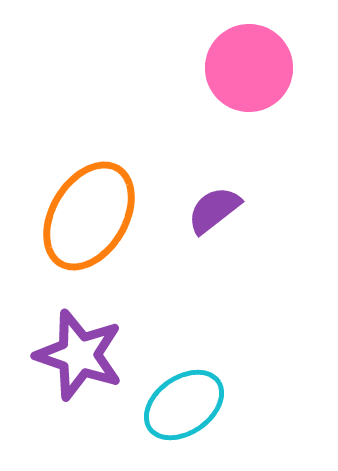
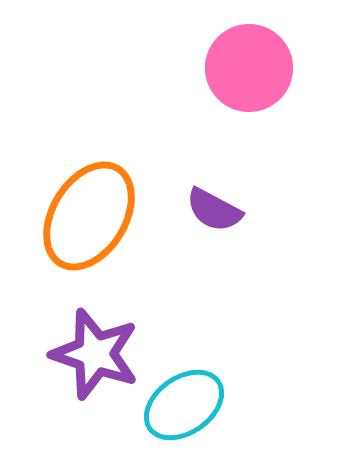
purple semicircle: rotated 114 degrees counterclockwise
purple star: moved 16 px right, 1 px up
